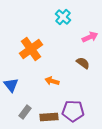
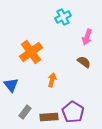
cyan cross: rotated 21 degrees clockwise
pink arrow: moved 3 px left; rotated 133 degrees clockwise
orange cross: moved 3 px down
brown semicircle: moved 1 px right, 1 px up
orange arrow: moved 1 px up; rotated 88 degrees clockwise
purple pentagon: moved 1 px down; rotated 30 degrees clockwise
